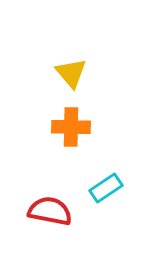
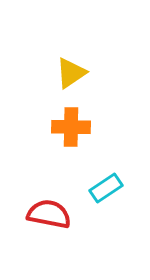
yellow triangle: rotated 36 degrees clockwise
red semicircle: moved 1 px left, 3 px down
